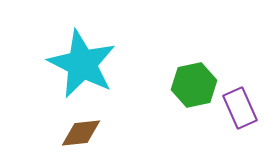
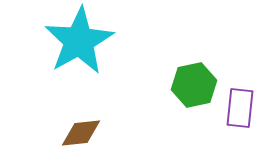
cyan star: moved 3 px left, 23 px up; rotated 16 degrees clockwise
purple rectangle: rotated 30 degrees clockwise
